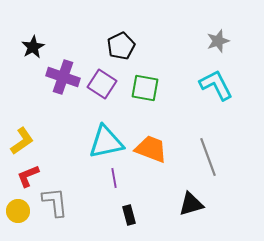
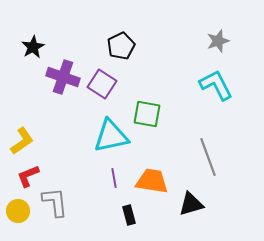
green square: moved 2 px right, 26 px down
cyan triangle: moved 5 px right, 6 px up
orange trapezoid: moved 1 px right, 32 px down; rotated 12 degrees counterclockwise
